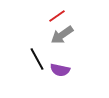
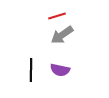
red line: rotated 18 degrees clockwise
black line: moved 6 px left, 11 px down; rotated 30 degrees clockwise
